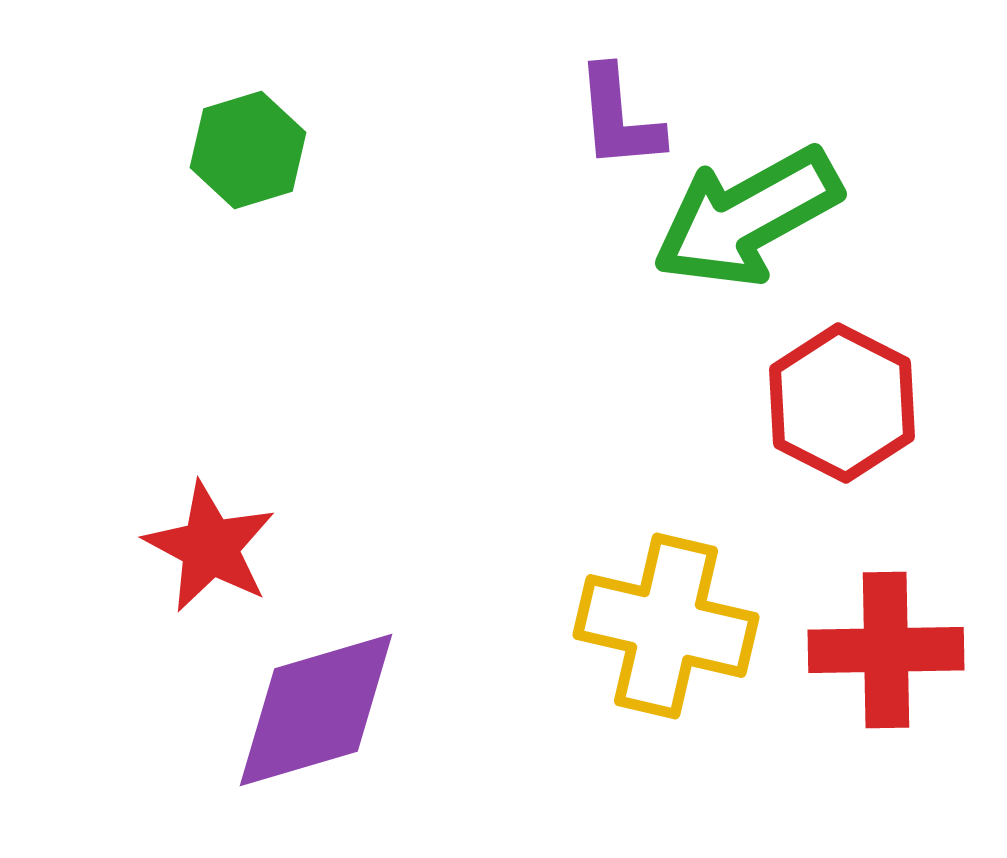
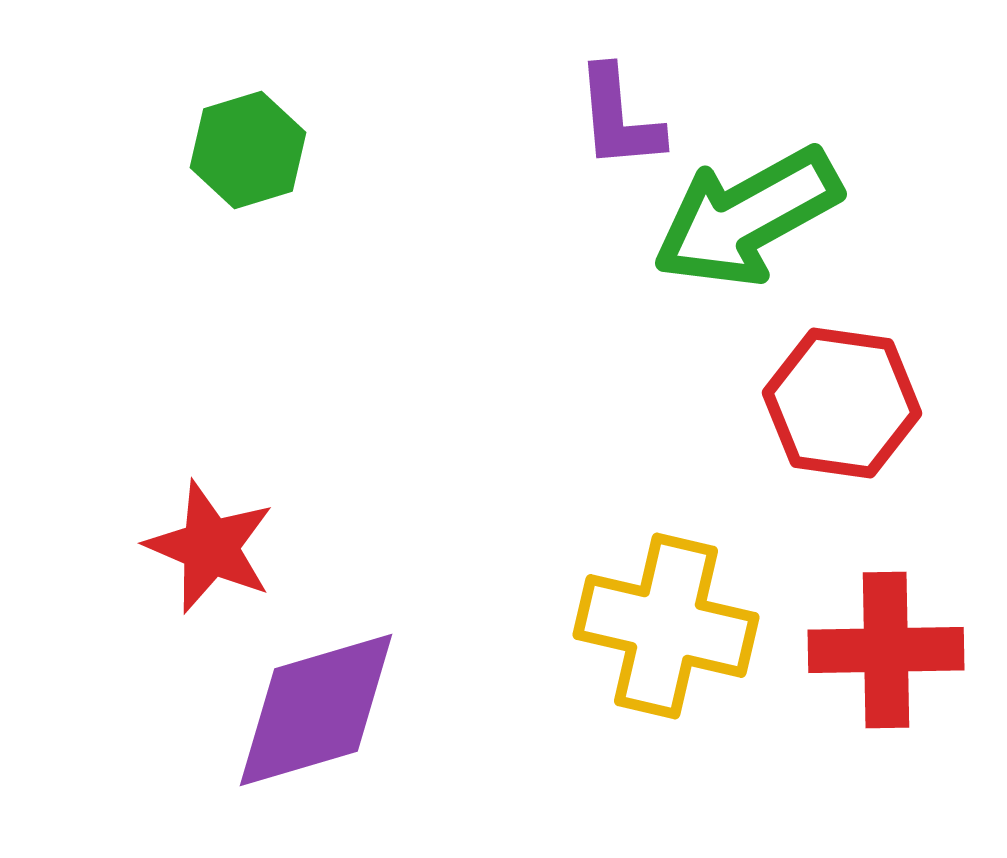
red hexagon: rotated 19 degrees counterclockwise
red star: rotated 5 degrees counterclockwise
